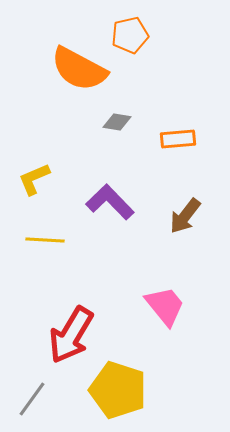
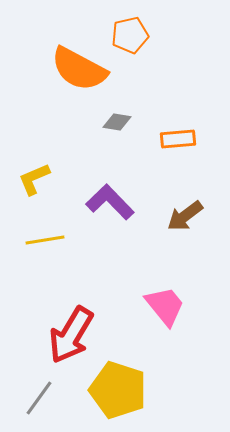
brown arrow: rotated 15 degrees clockwise
yellow line: rotated 12 degrees counterclockwise
gray line: moved 7 px right, 1 px up
